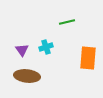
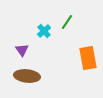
green line: rotated 42 degrees counterclockwise
cyan cross: moved 2 px left, 16 px up; rotated 24 degrees counterclockwise
orange rectangle: rotated 15 degrees counterclockwise
